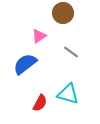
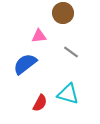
pink triangle: rotated 28 degrees clockwise
